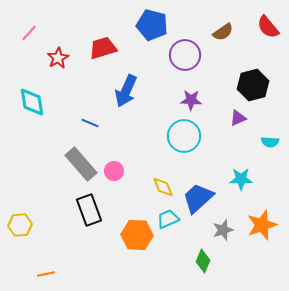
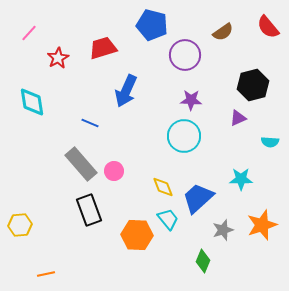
cyan trapezoid: rotated 75 degrees clockwise
